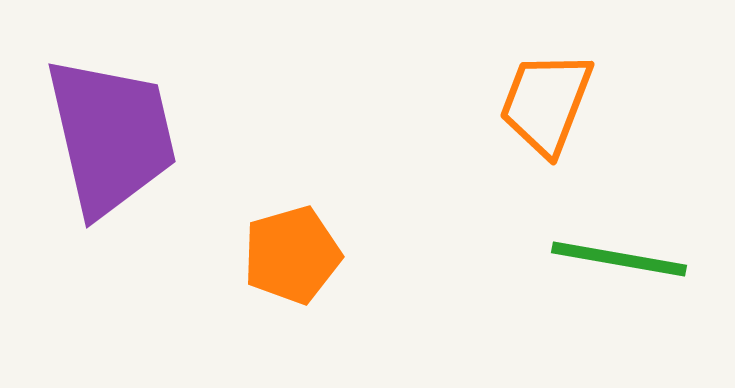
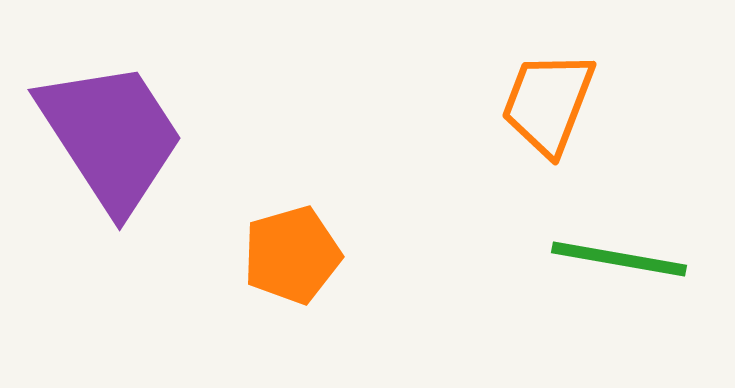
orange trapezoid: moved 2 px right
purple trapezoid: rotated 20 degrees counterclockwise
